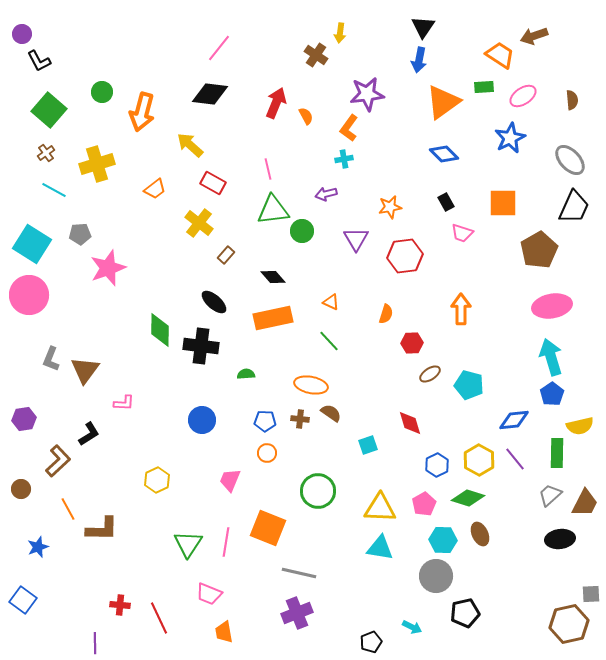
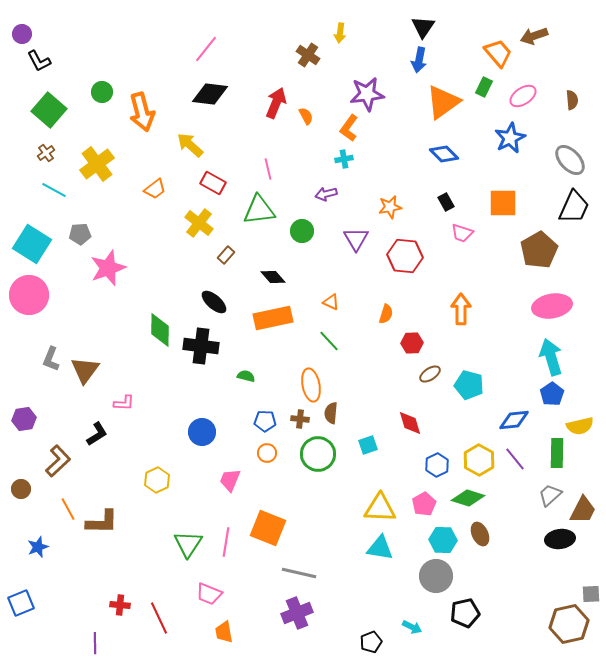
pink line at (219, 48): moved 13 px left, 1 px down
brown cross at (316, 55): moved 8 px left
orange trapezoid at (500, 55): moved 2 px left, 2 px up; rotated 16 degrees clockwise
green rectangle at (484, 87): rotated 60 degrees counterclockwise
orange arrow at (142, 112): rotated 30 degrees counterclockwise
yellow cross at (97, 164): rotated 20 degrees counterclockwise
green triangle at (273, 210): moved 14 px left
red hexagon at (405, 256): rotated 12 degrees clockwise
green semicircle at (246, 374): moved 2 px down; rotated 18 degrees clockwise
orange ellipse at (311, 385): rotated 68 degrees clockwise
brown semicircle at (331, 413): rotated 120 degrees counterclockwise
blue circle at (202, 420): moved 12 px down
black L-shape at (89, 434): moved 8 px right
green circle at (318, 491): moved 37 px up
brown trapezoid at (585, 503): moved 2 px left, 7 px down
brown L-shape at (102, 529): moved 7 px up
blue square at (23, 600): moved 2 px left, 3 px down; rotated 32 degrees clockwise
